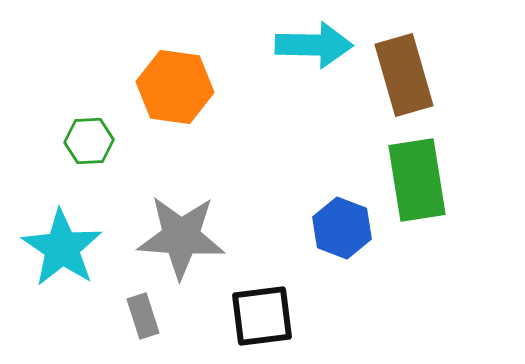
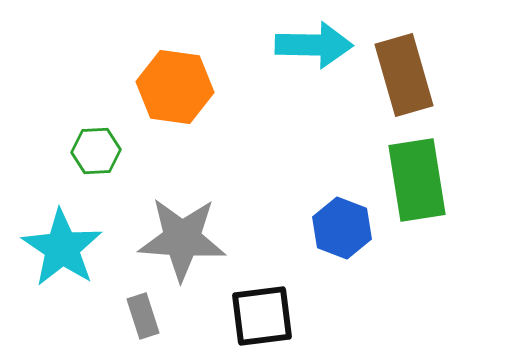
green hexagon: moved 7 px right, 10 px down
gray star: moved 1 px right, 2 px down
